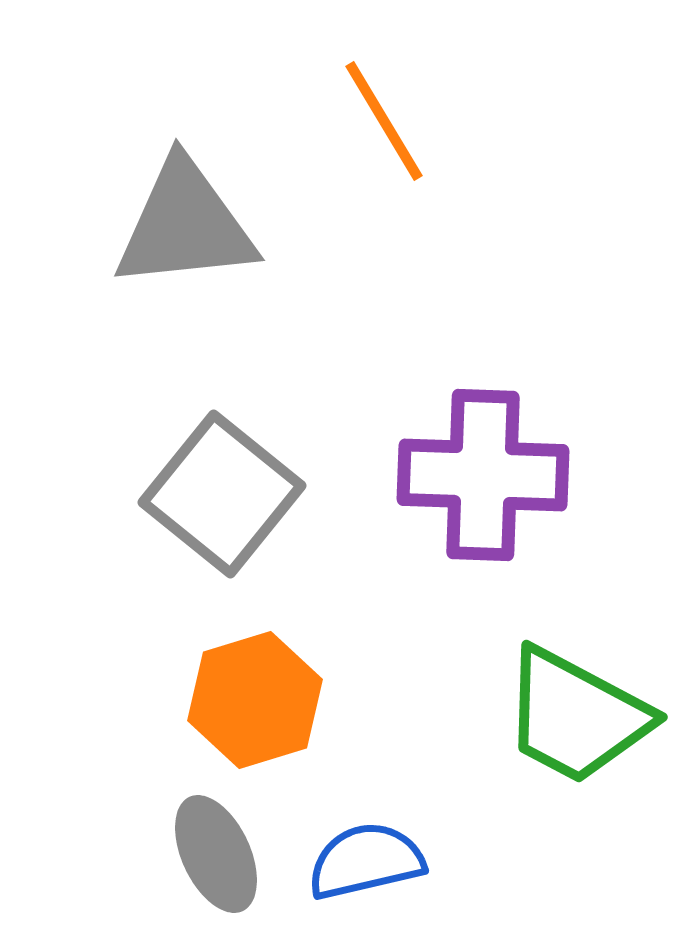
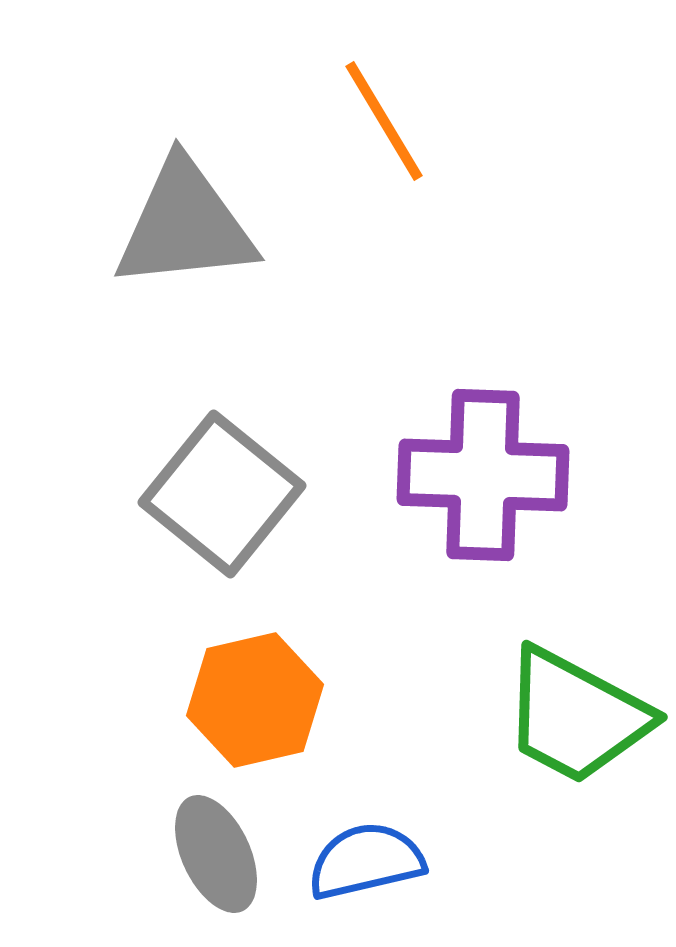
orange hexagon: rotated 4 degrees clockwise
